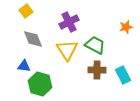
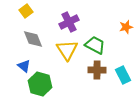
blue triangle: rotated 32 degrees clockwise
